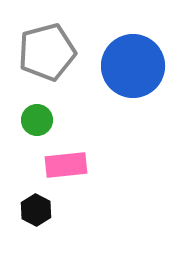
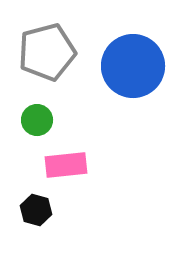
black hexagon: rotated 12 degrees counterclockwise
